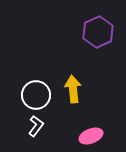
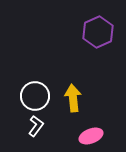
yellow arrow: moved 9 px down
white circle: moved 1 px left, 1 px down
